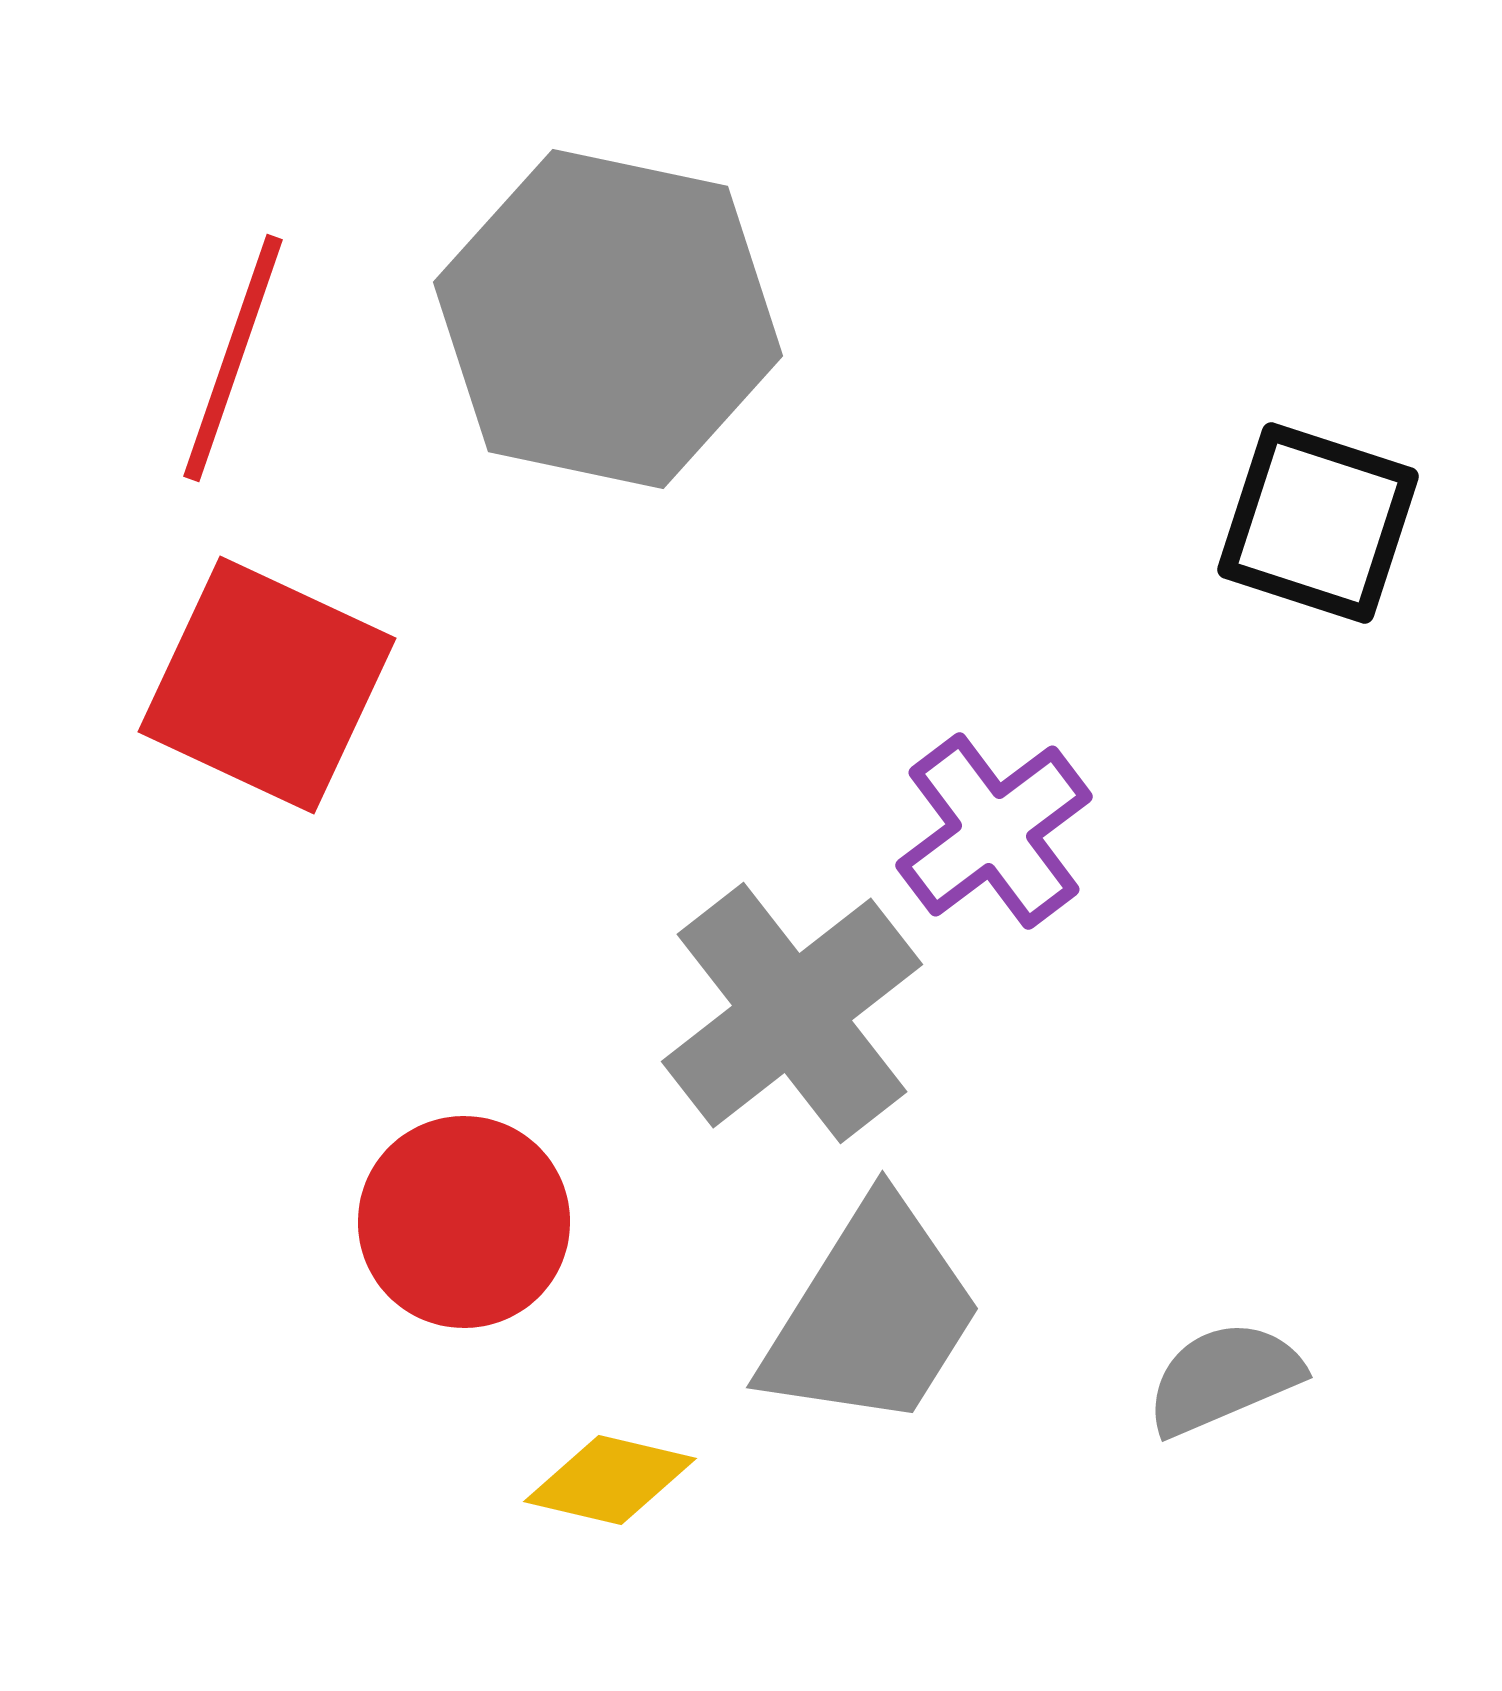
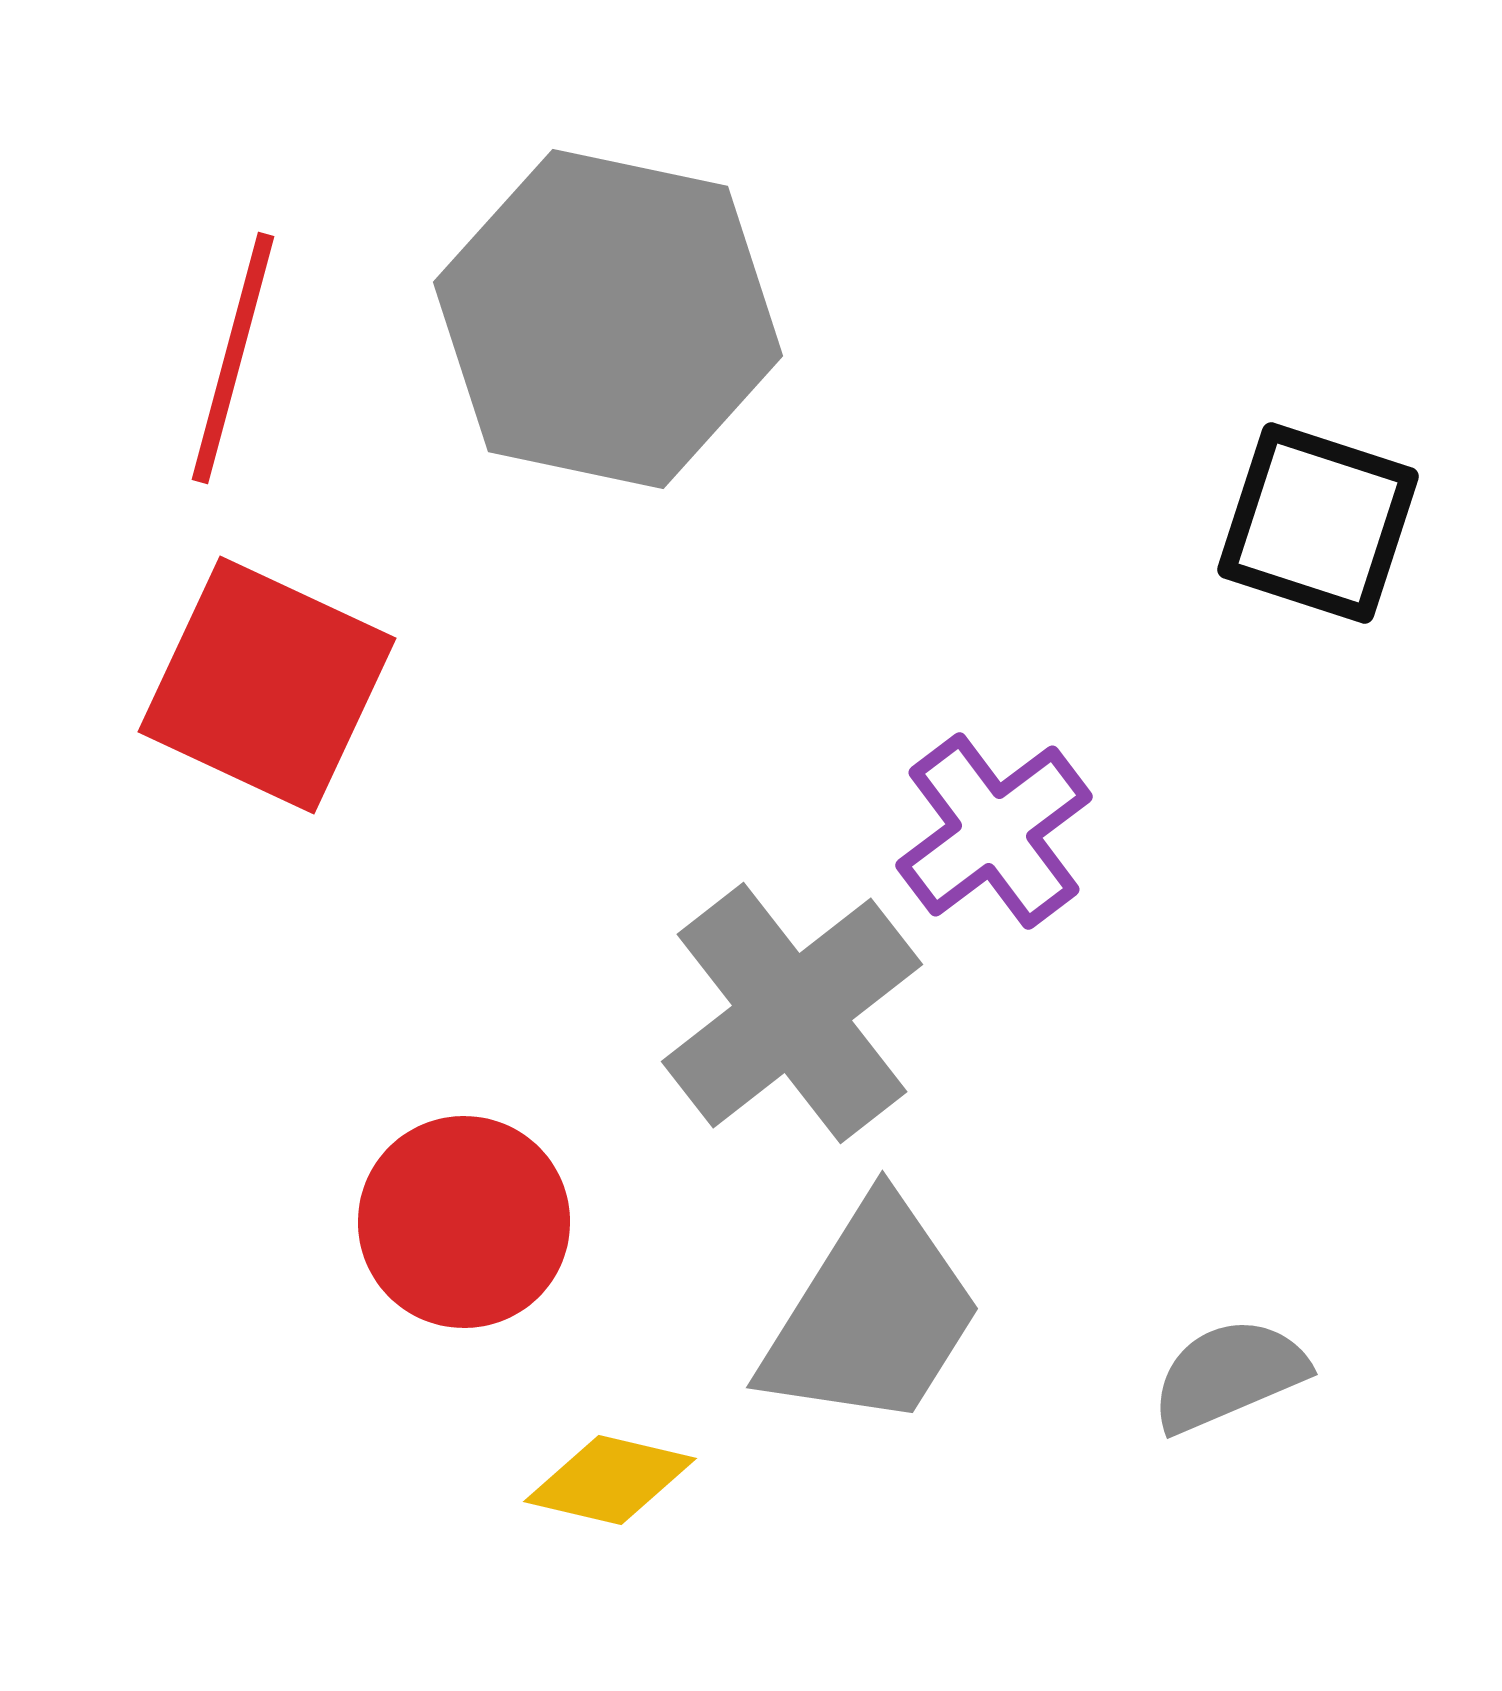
red line: rotated 4 degrees counterclockwise
gray semicircle: moved 5 px right, 3 px up
